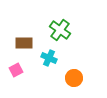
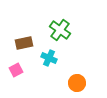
brown rectangle: rotated 12 degrees counterclockwise
orange circle: moved 3 px right, 5 px down
